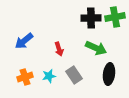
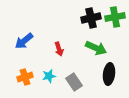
black cross: rotated 12 degrees counterclockwise
gray rectangle: moved 7 px down
